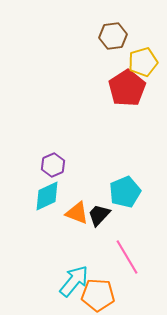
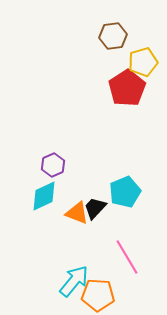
cyan diamond: moved 3 px left
black trapezoid: moved 4 px left, 7 px up
